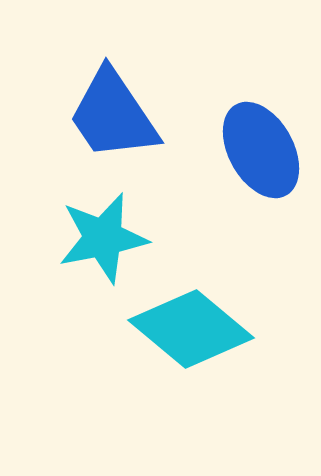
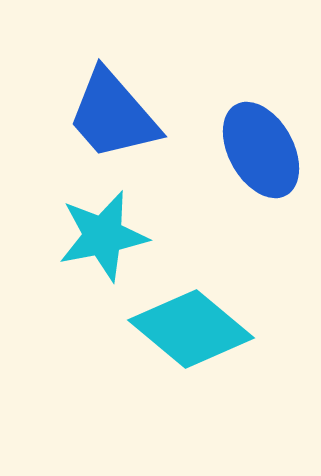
blue trapezoid: rotated 7 degrees counterclockwise
cyan star: moved 2 px up
